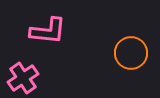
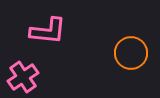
pink cross: moved 1 px up
